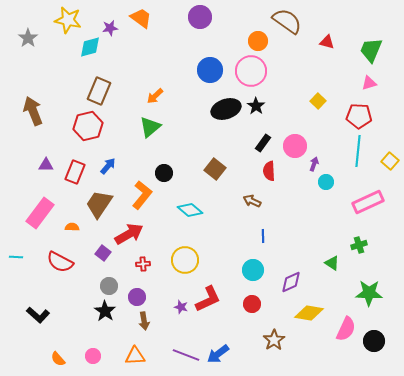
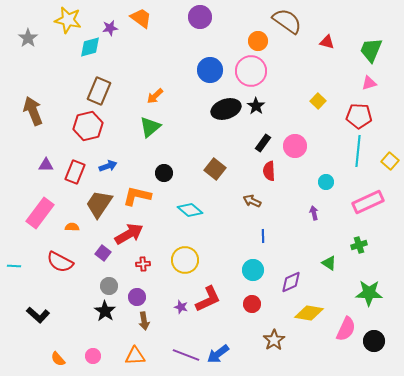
purple arrow at (314, 164): moved 49 px down; rotated 32 degrees counterclockwise
blue arrow at (108, 166): rotated 30 degrees clockwise
orange L-shape at (142, 195): moved 5 px left, 1 px down; rotated 116 degrees counterclockwise
cyan line at (16, 257): moved 2 px left, 9 px down
green triangle at (332, 263): moved 3 px left
